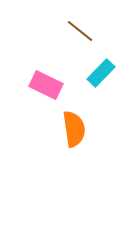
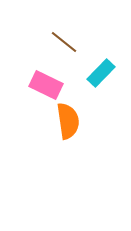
brown line: moved 16 px left, 11 px down
orange semicircle: moved 6 px left, 8 px up
